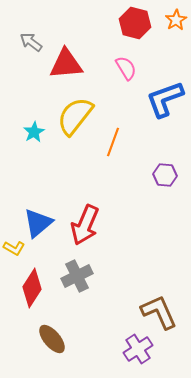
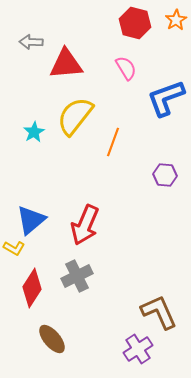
gray arrow: rotated 35 degrees counterclockwise
blue L-shape: moved 1 px right, 1 px up
blue triangle: moved 7 px left, 3 px up
